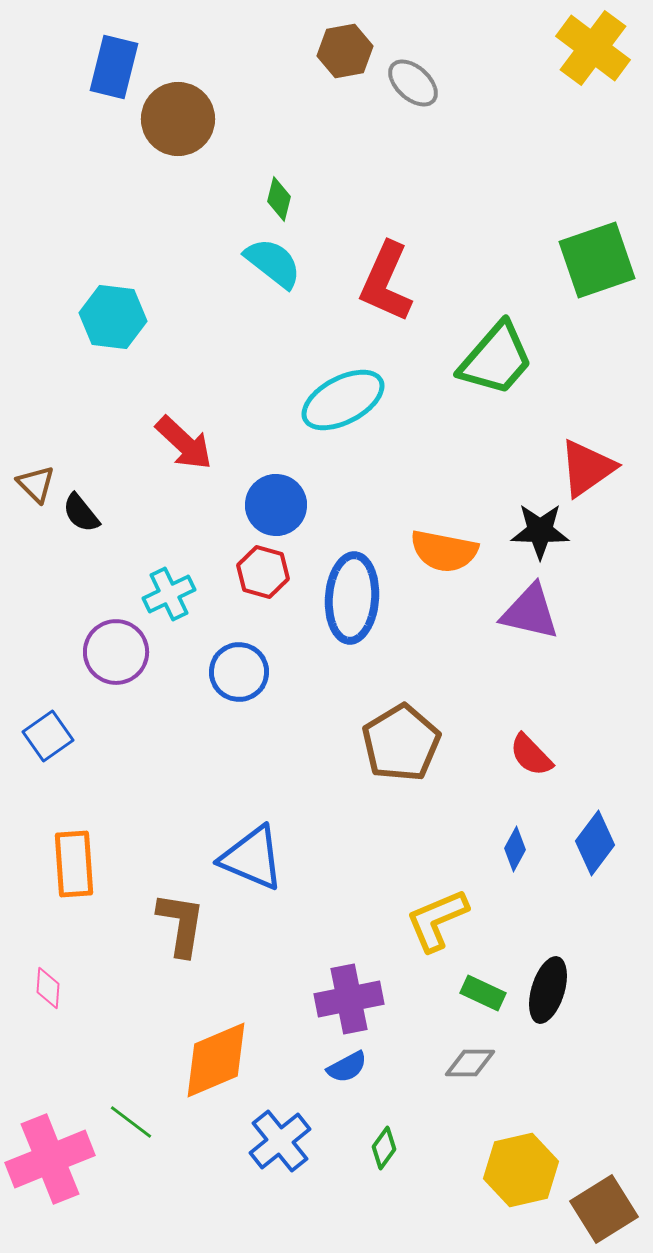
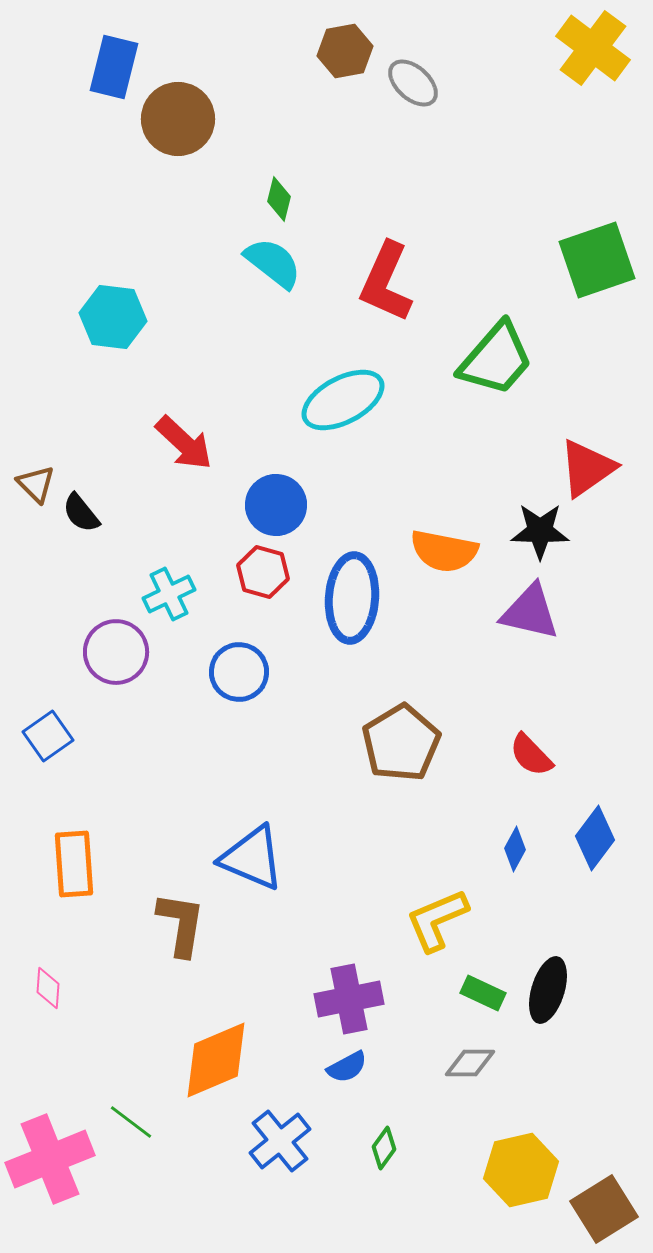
blue diamond at (595, 843): moved 5 px up
